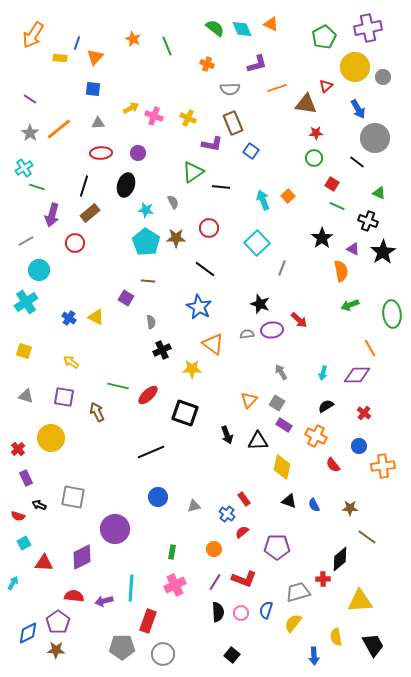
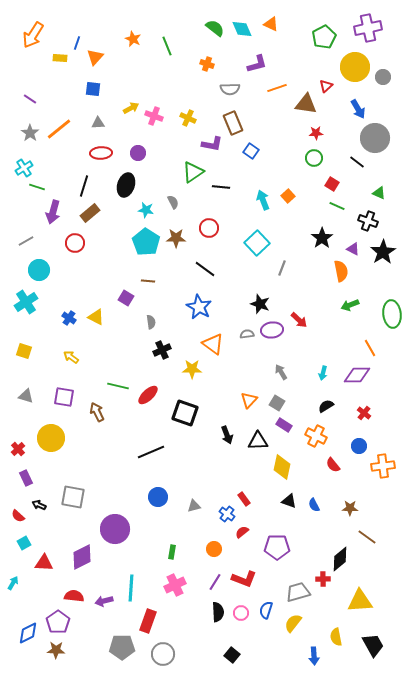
purple arrow at (52, 215): moved 1 px right, 3 px up
yellow arrow at (71, 362): moved 5 px up
red semicircle at (18, 516): rotated 24 degrees clockwise
